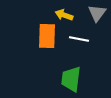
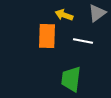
gray triangle: rotated 18 degrees clockwise
white line: moved 4 px right, 2 px down
